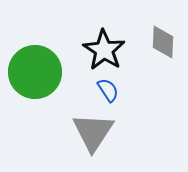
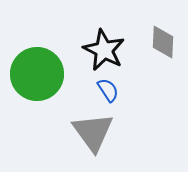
black star: rotated 6 degrees counterclockwise
green circle: moved 2 px right, 2 px down
gray triangle: rotated 9 degrees counterclockwise
